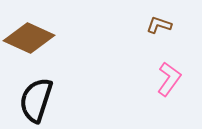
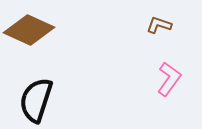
brown diamond: moved 8 px up
